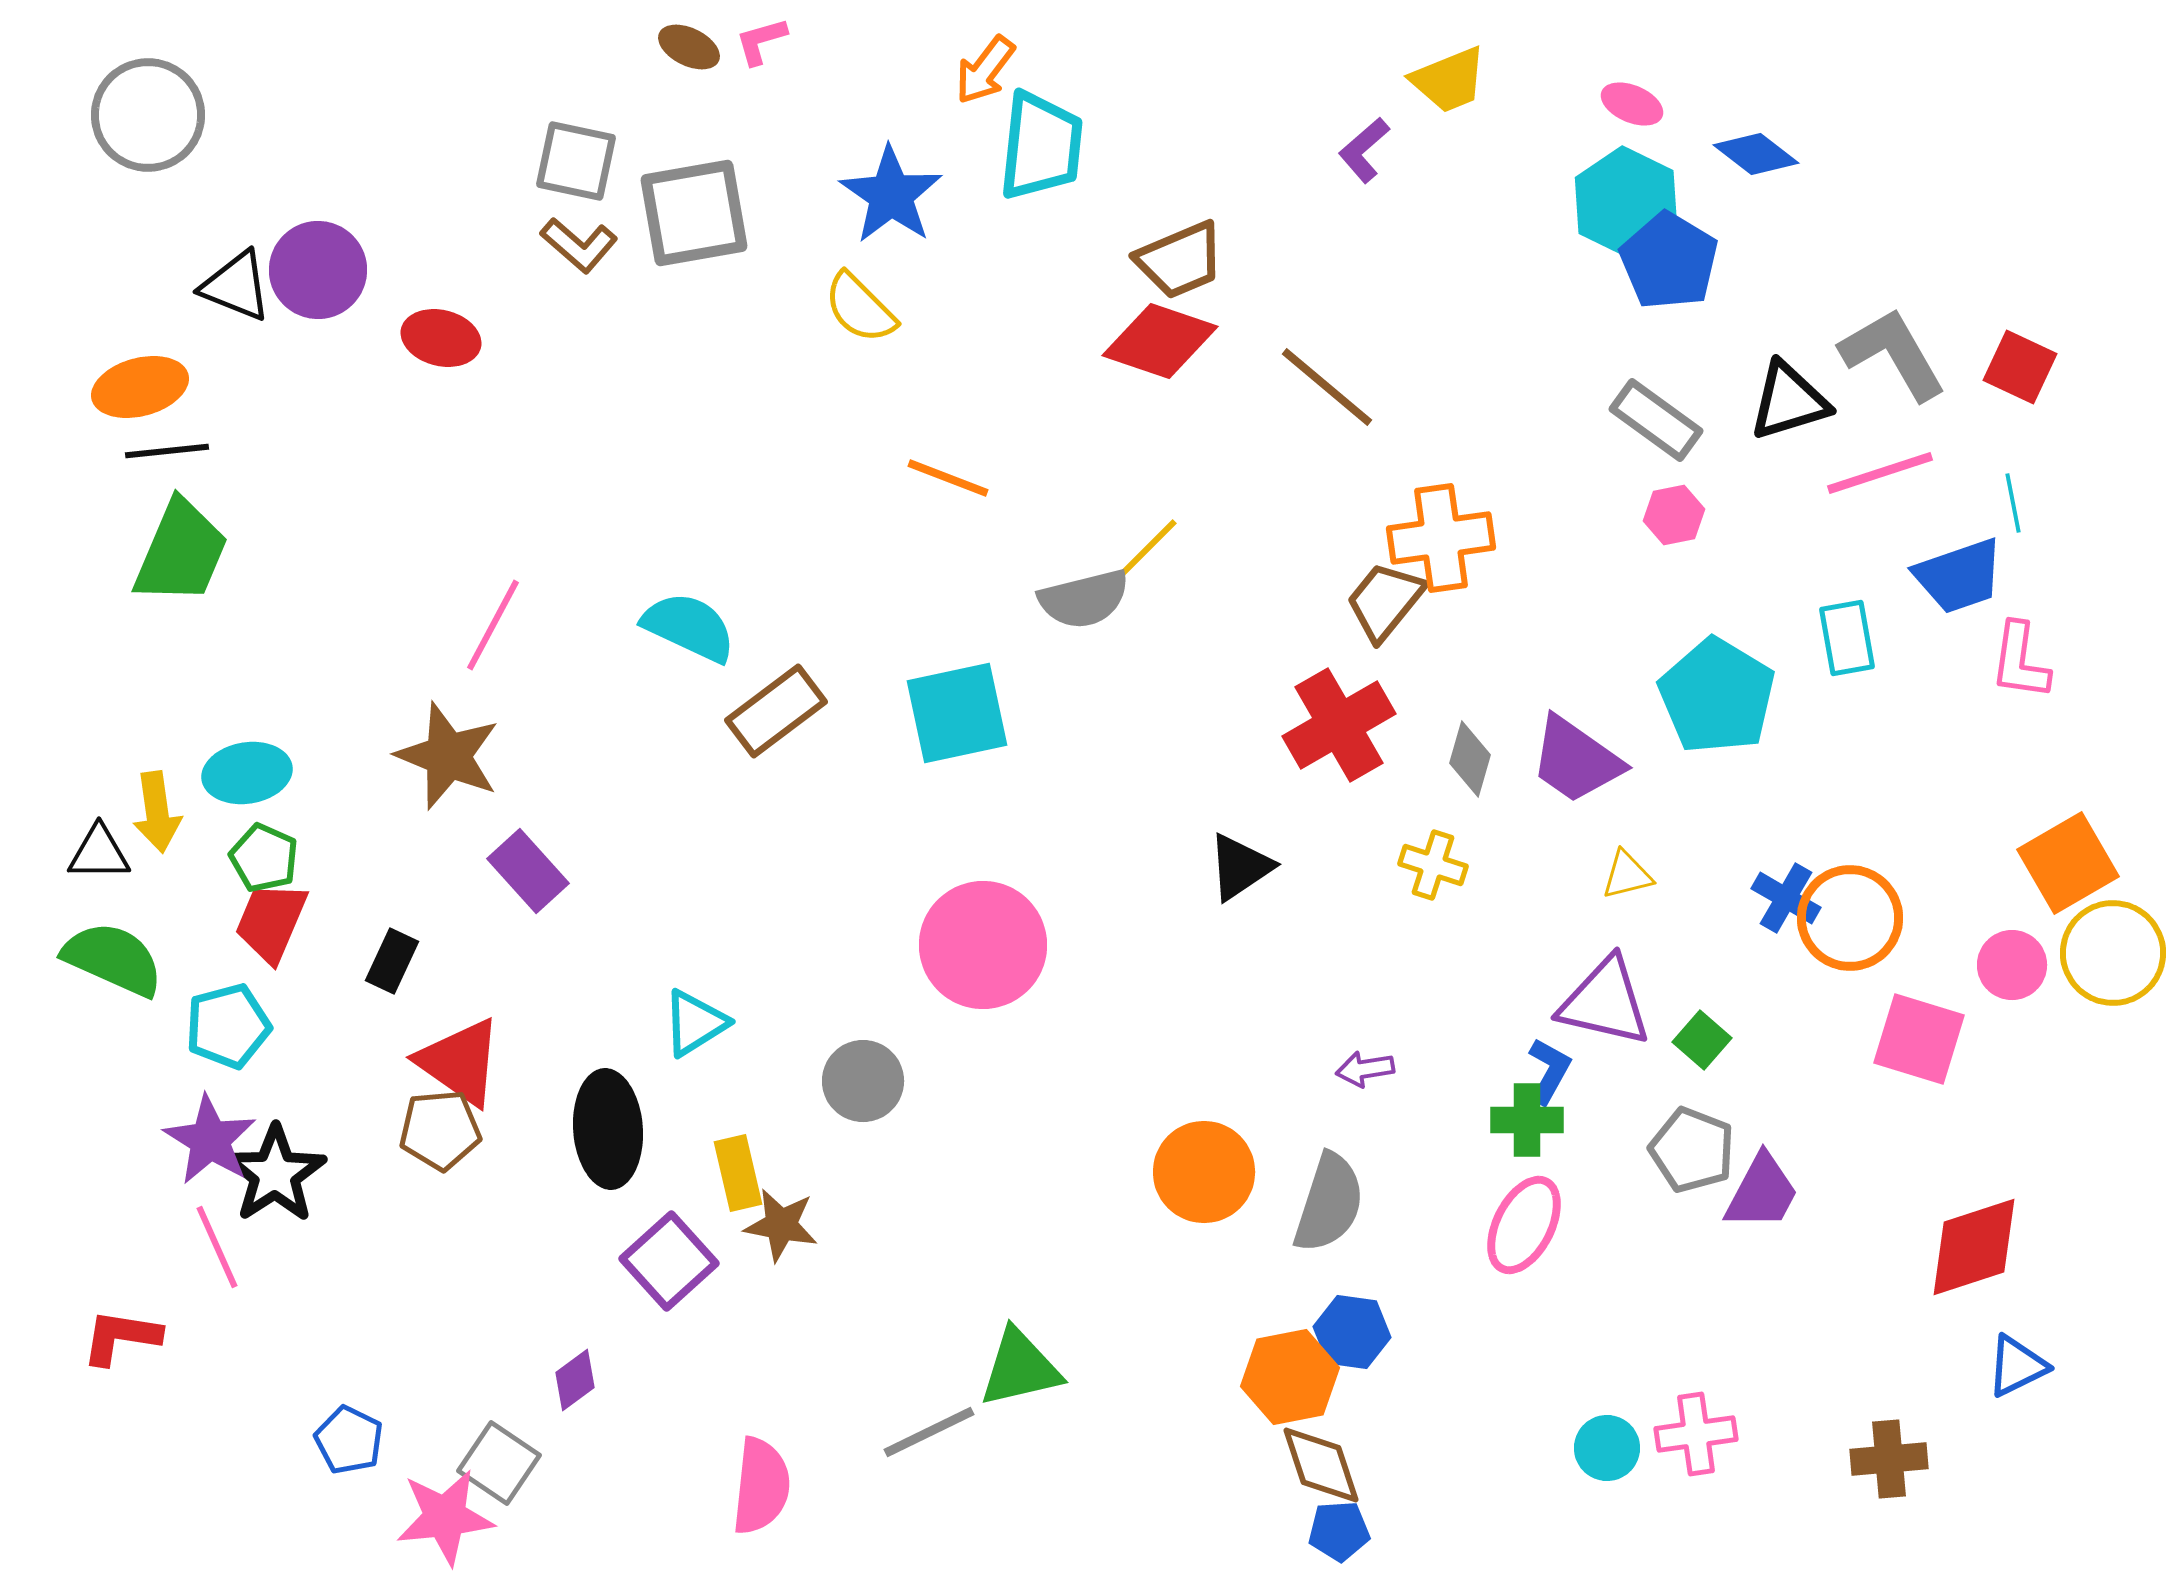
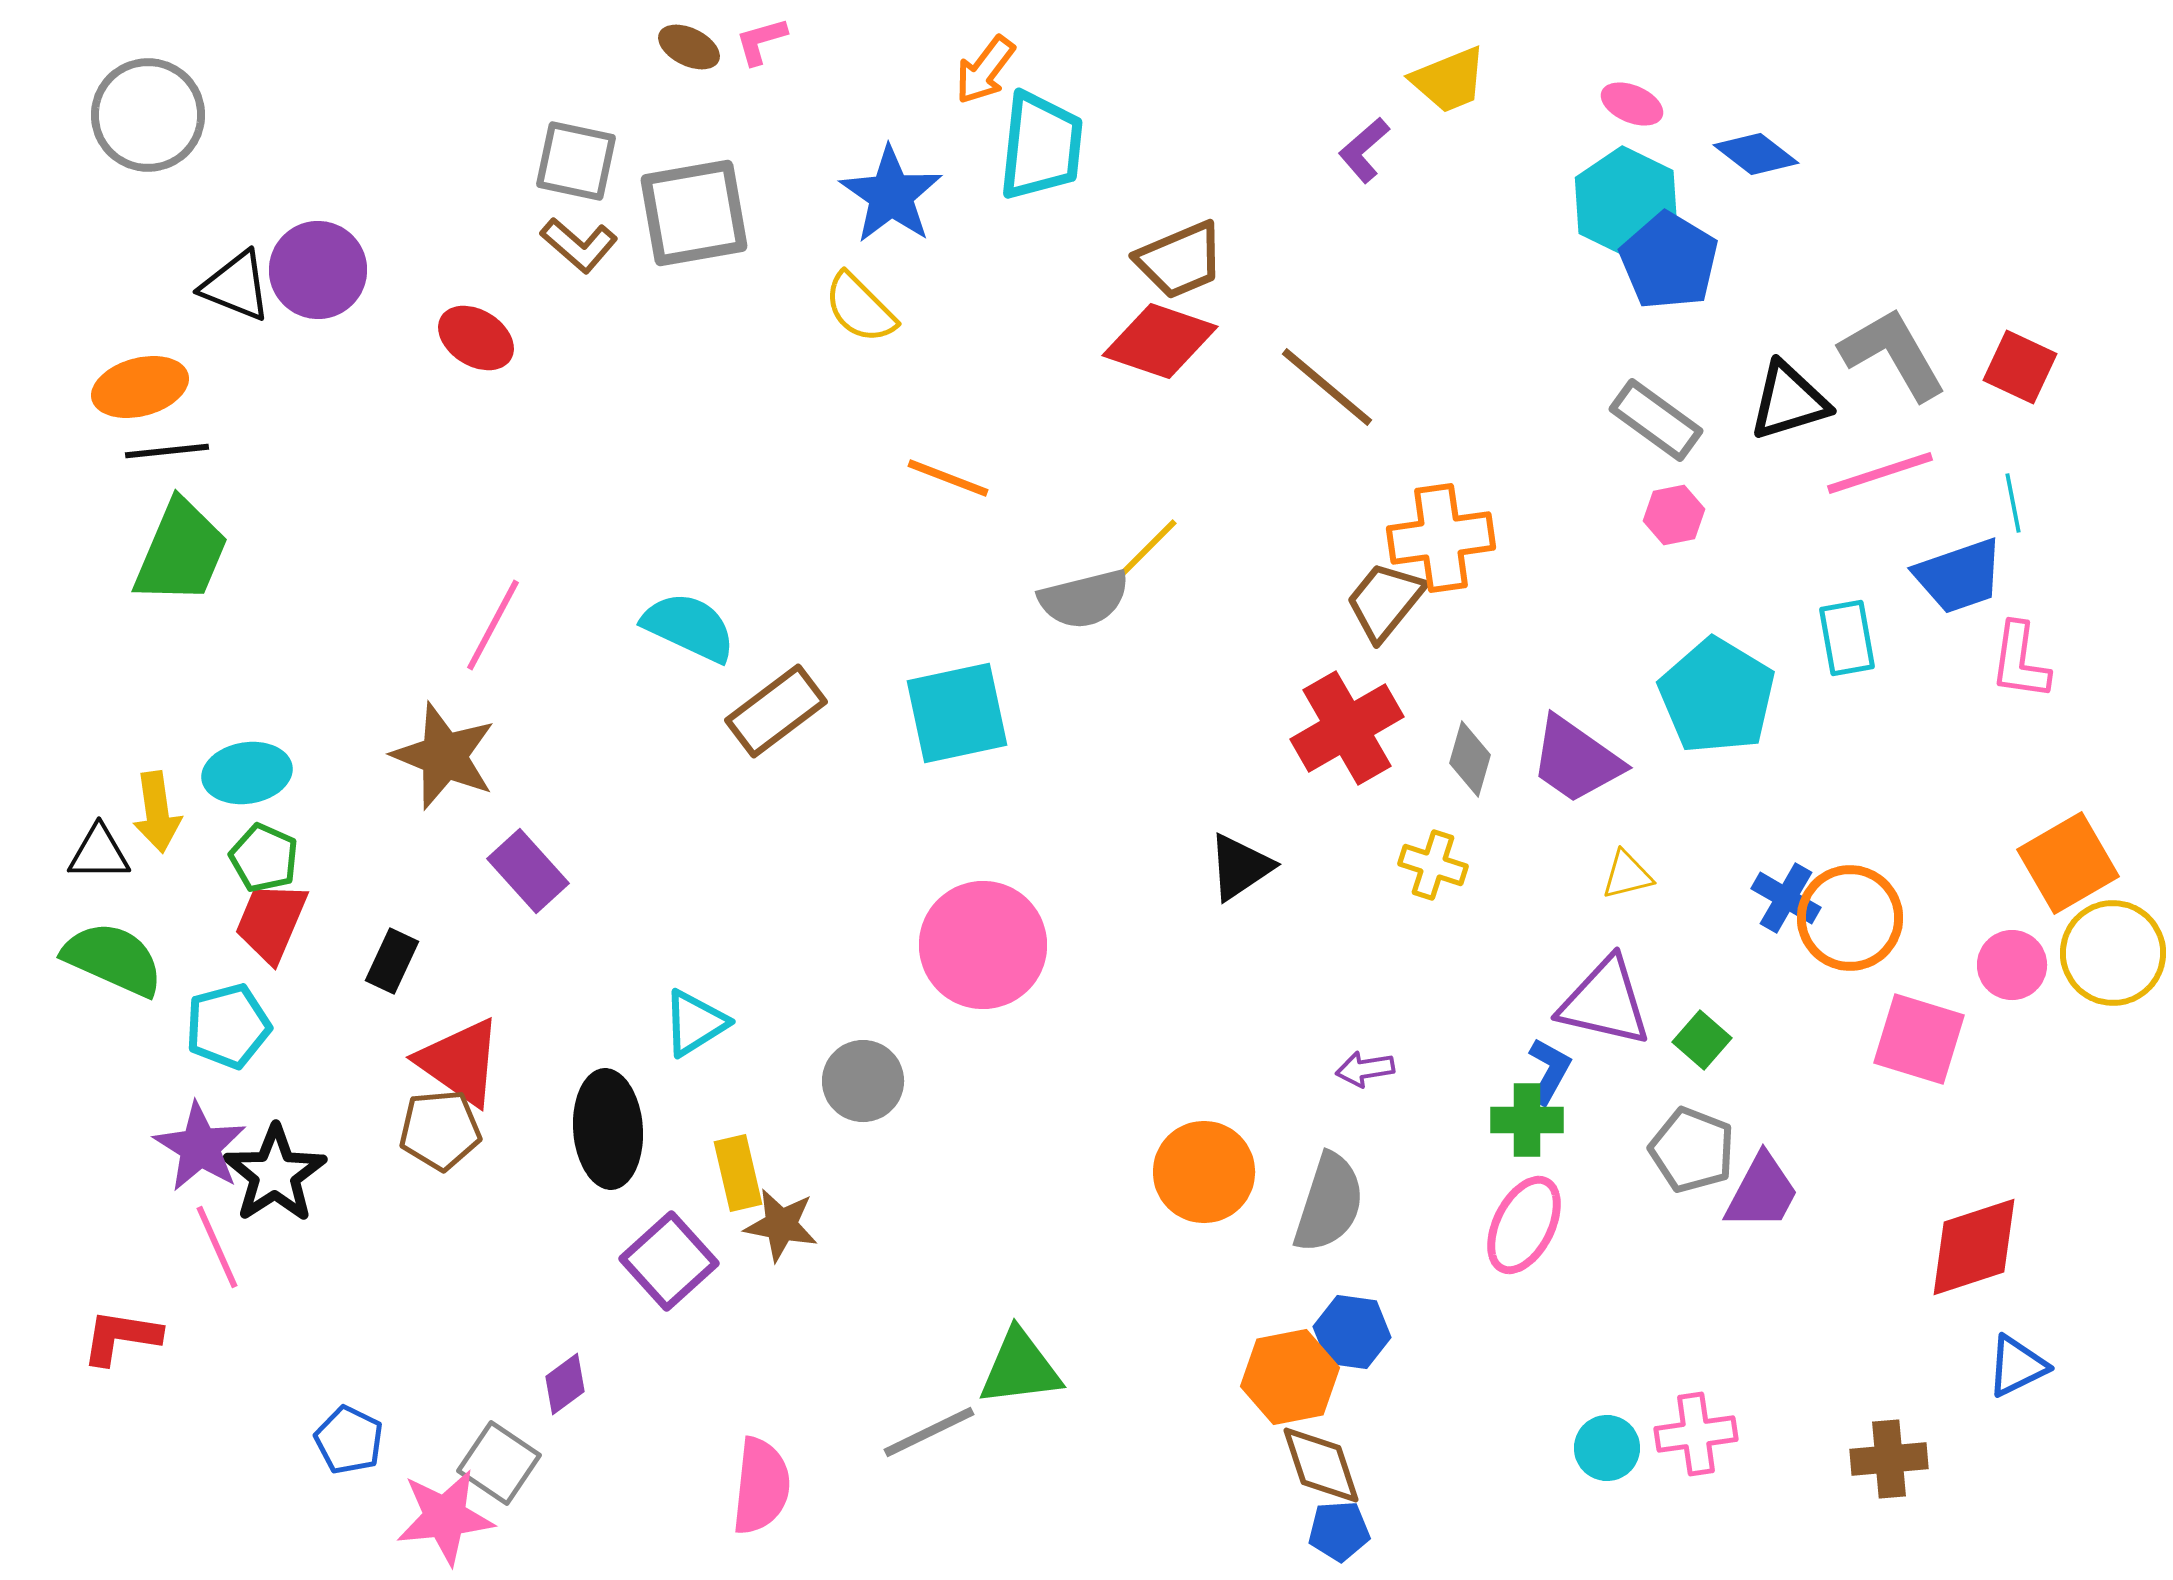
red ellipse at (441, 338): moved 35 px right; rotated 18 degrees clockwise
red cross at (1339, 725): moved 8 px right, 3 px down
brown star at (448, 756): moved 4 px left
purple star at (210, 1140): moved 10 px left, 7 px down
green triangle at (1020, 1368): rotated 6 degrees clockwise
purple diamond at (575, 1380): moved 10 px left, 4 px down
